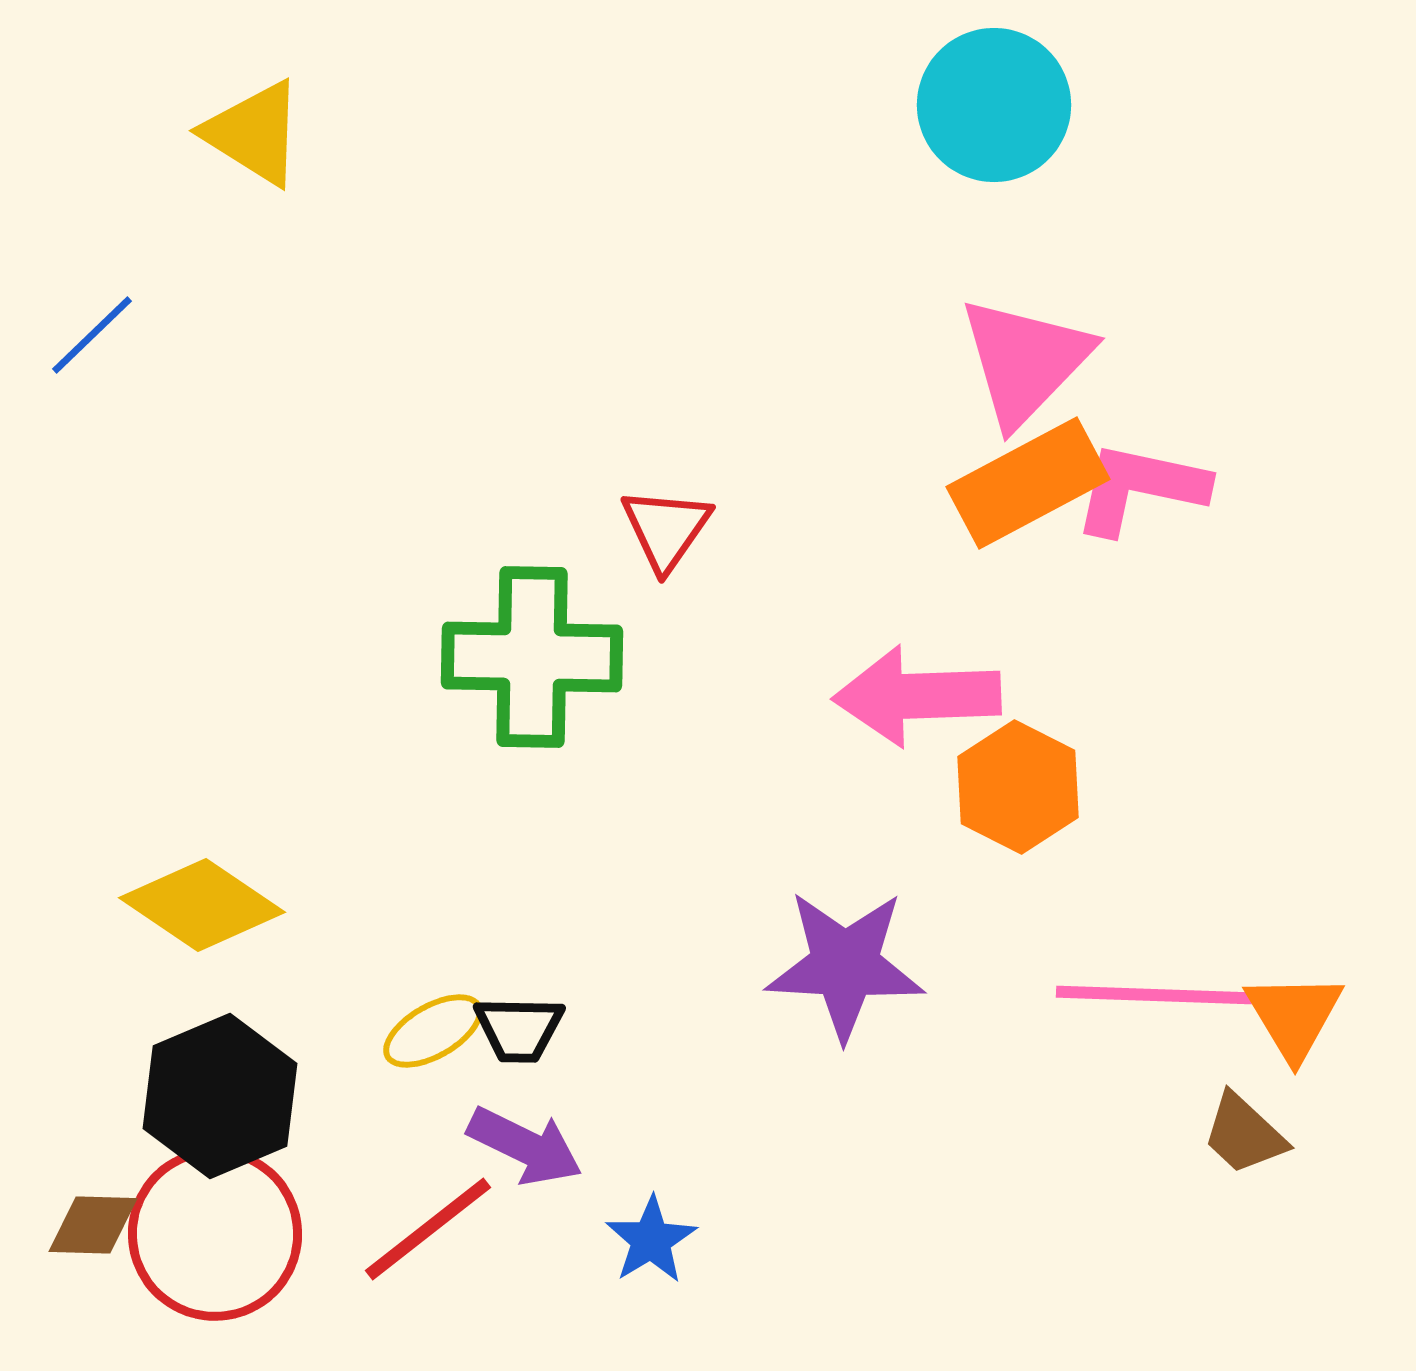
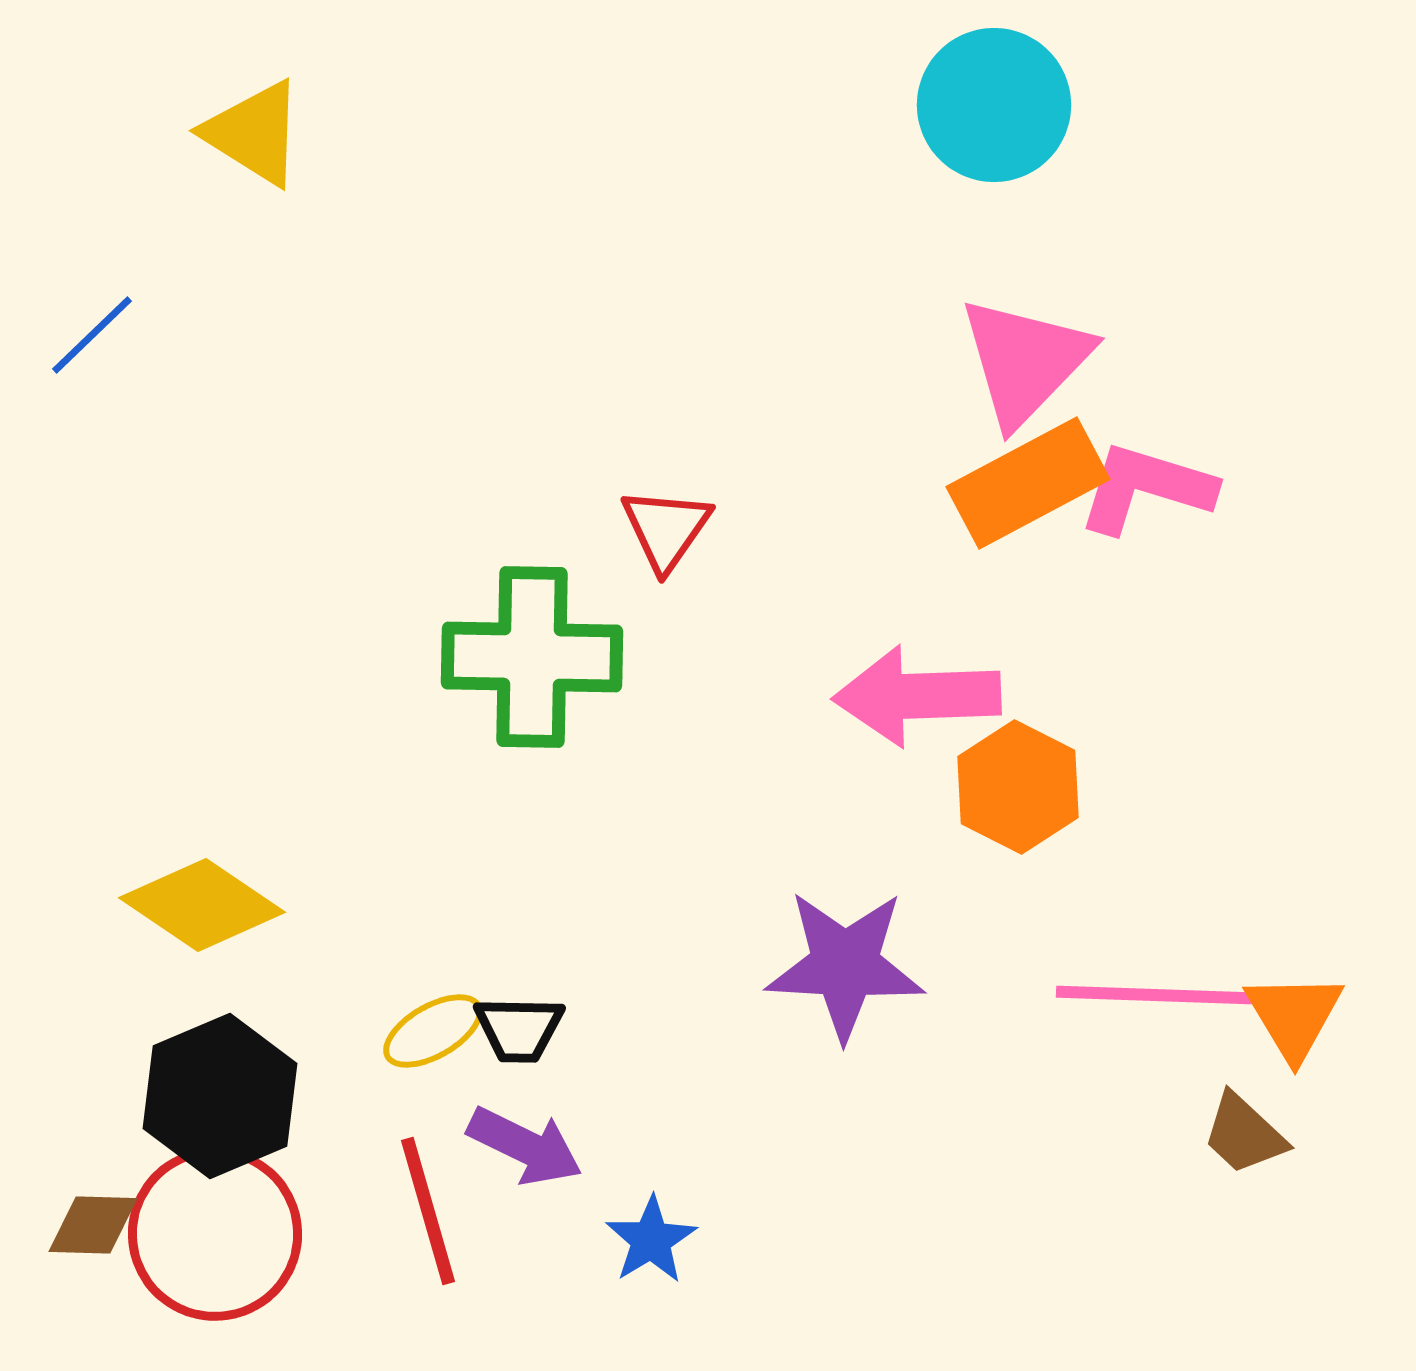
pink L-shape: moved 6 px right; rotated 5 degrees clockwise
red line: moved 18 px up; rotated 68 degrees counterclockwise
